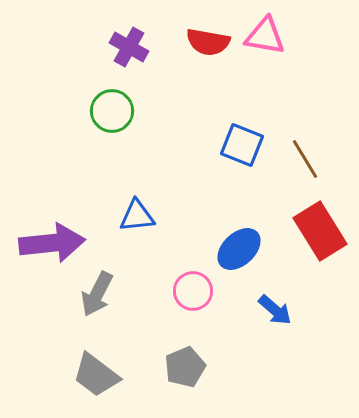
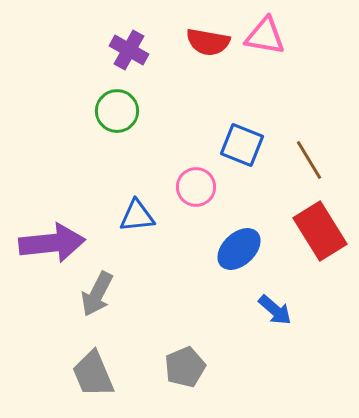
purple cross: moved 3 px down
green circle: moved 5 px right
brown line: moved 4 px right, 1 px down
pink circle: moved 3 px right, 104 px up
gray trapezoid: moved 3 px left, 1 px up; rotated 30 degrees clockwise
